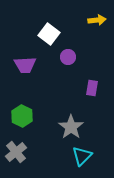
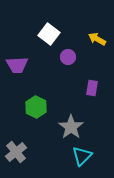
yellow arrow: moved 19 px down; rotated 144 degrees counterclockwise
purple trapezoid: moved 8 px left
green hexagon: moved 14 px right, 9 px up
